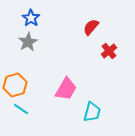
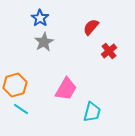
blue star: moved 9 px right
gray star: moved 16 px right
